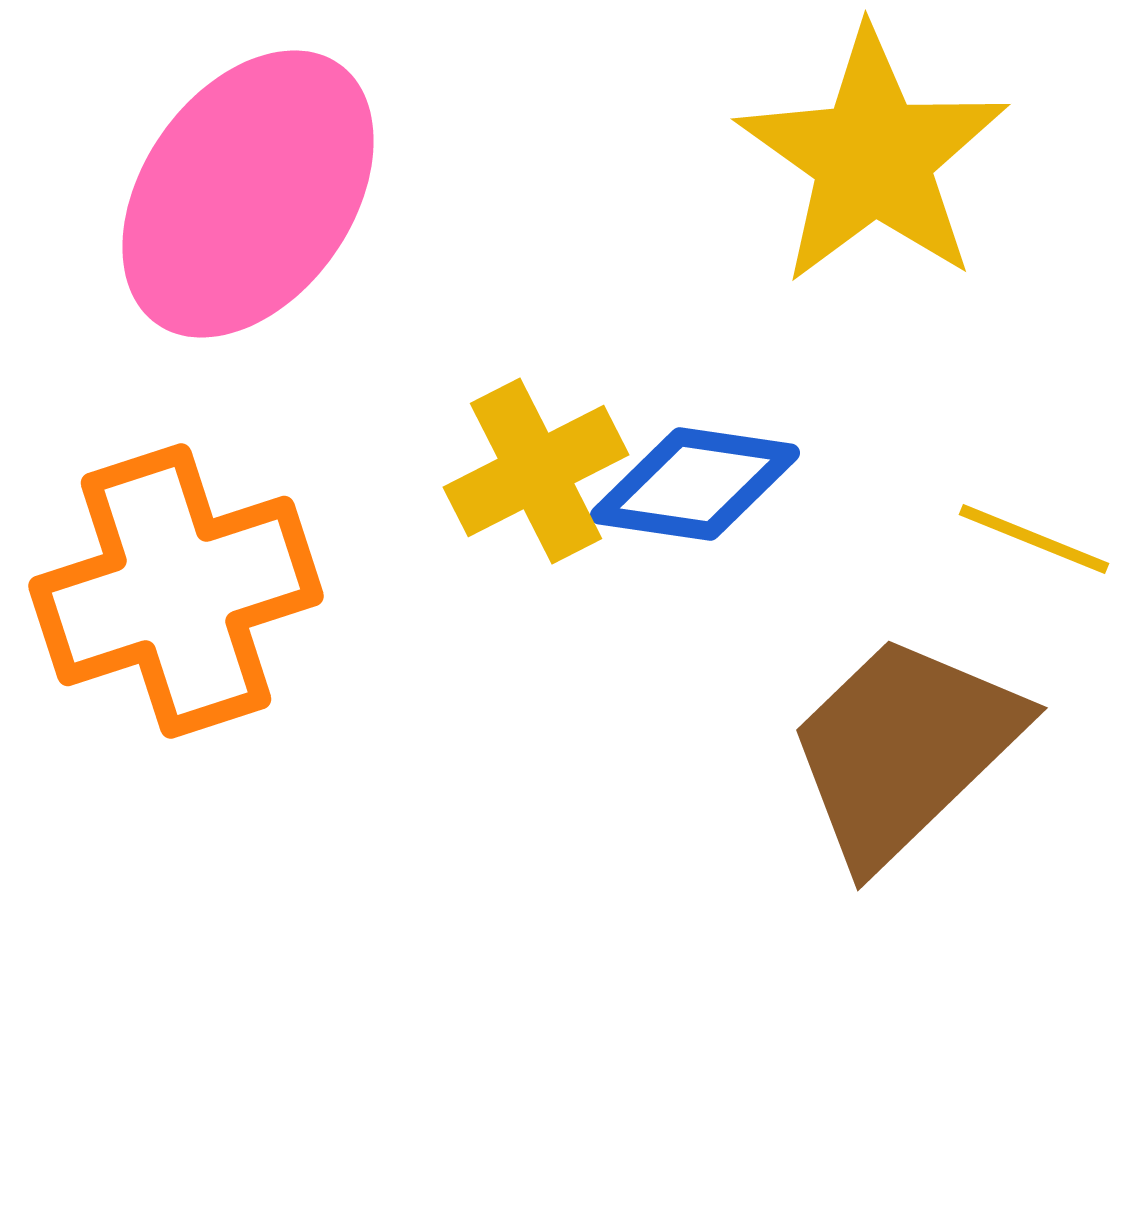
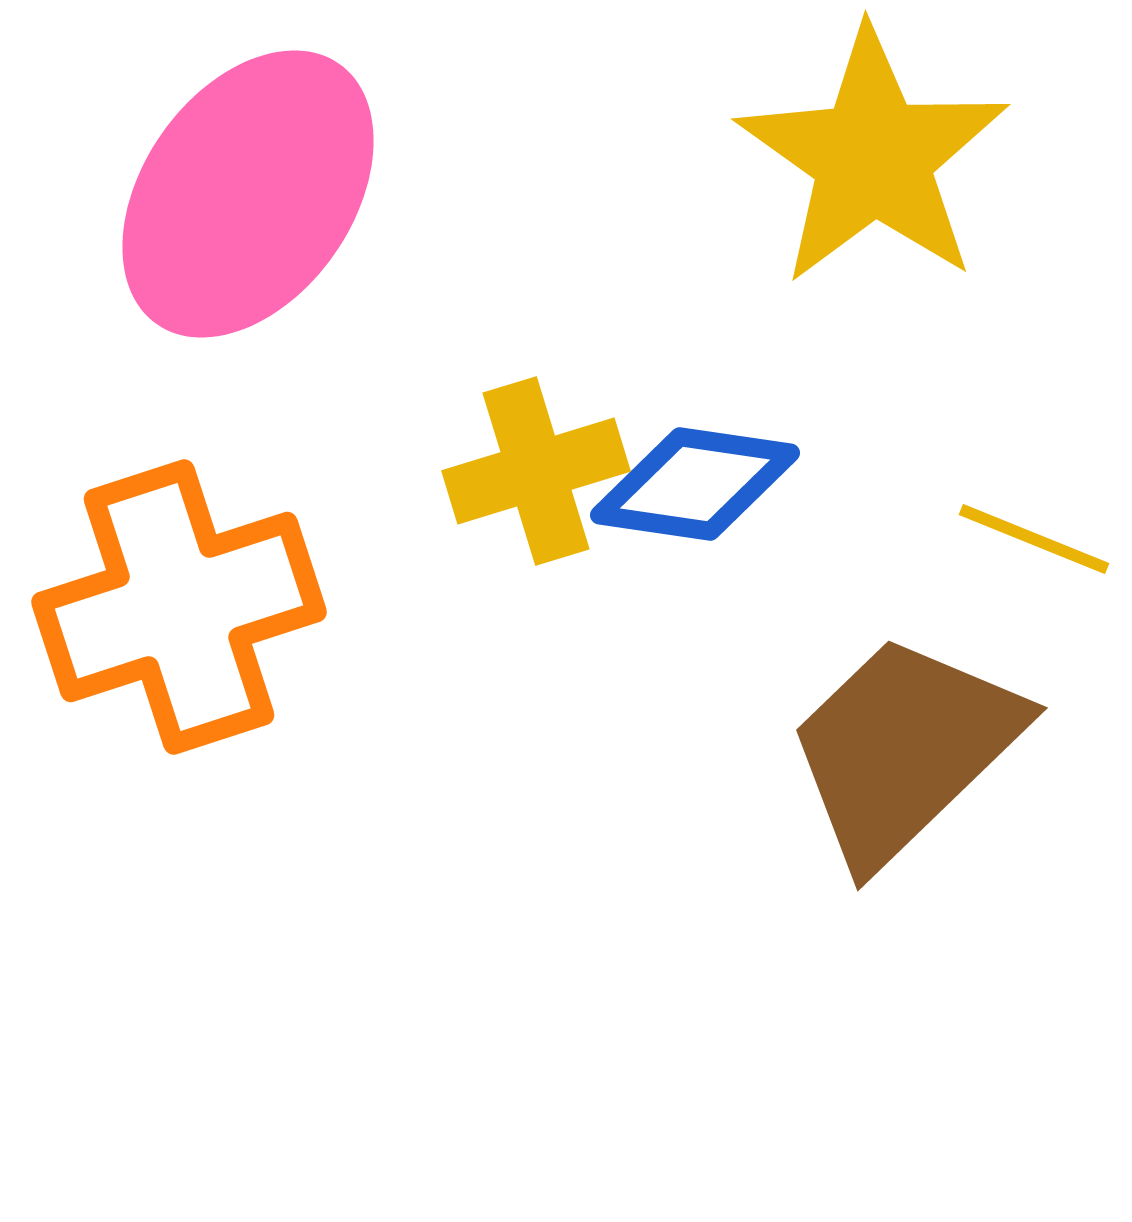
yellow cross: rotated 10 degrees clockwise
orange cross: moved 3 px right, 16 px down
